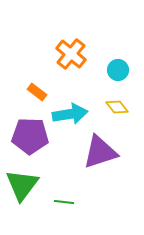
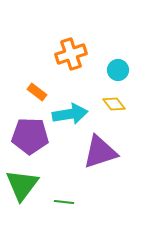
orange cross: rotated 32 degrees clockwise
yellow diamond: moved 3 px left, 3 px up
